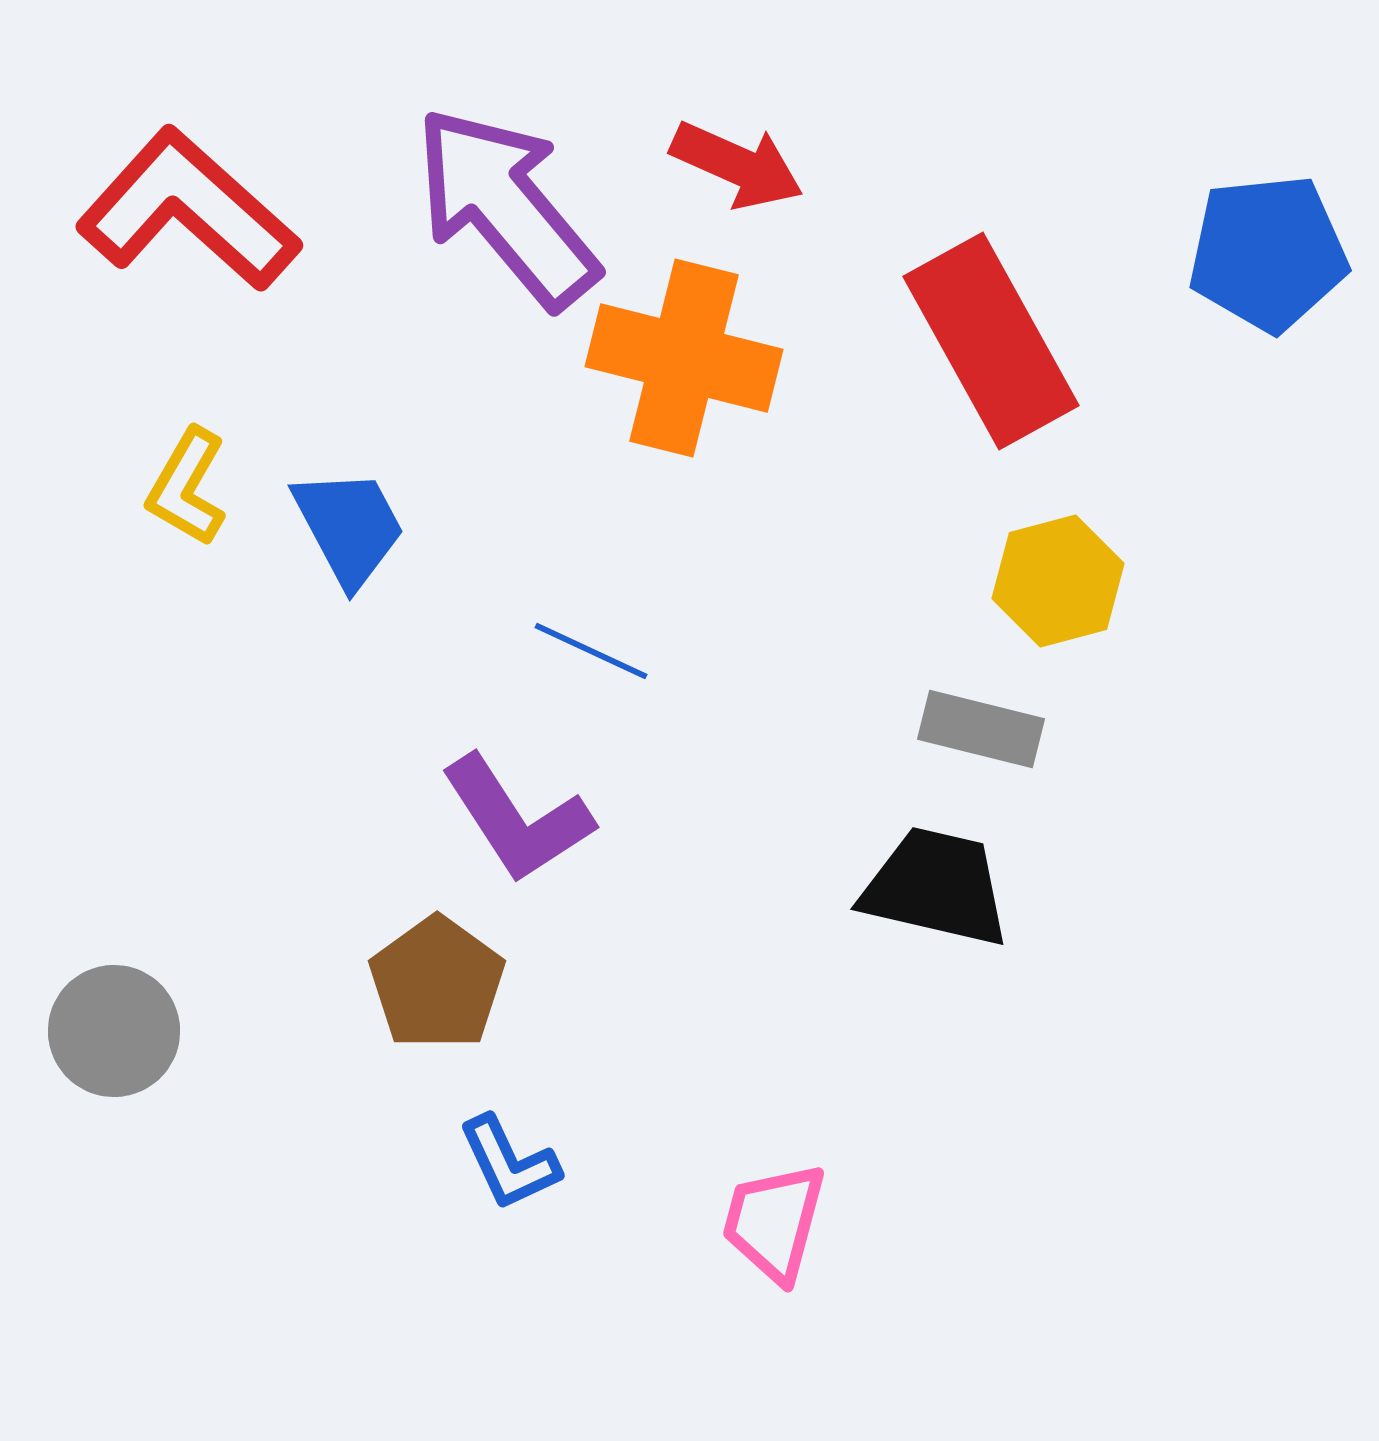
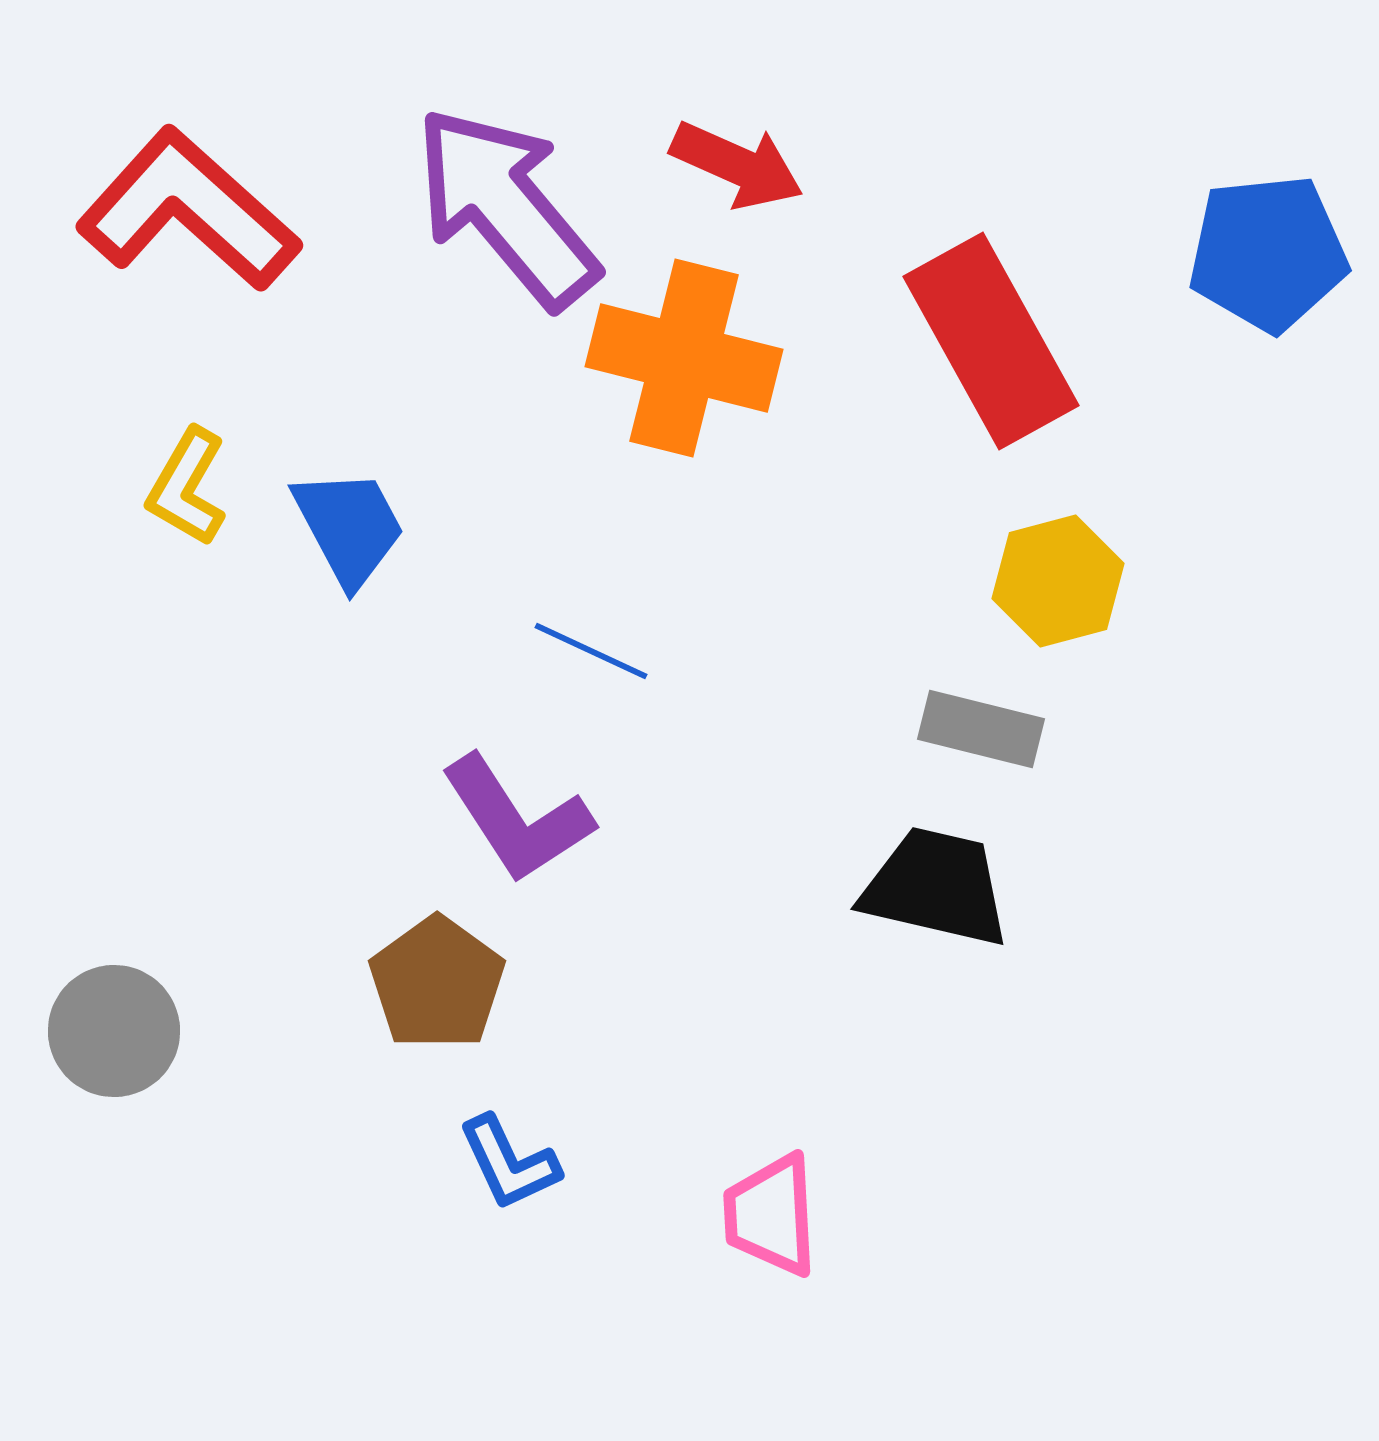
pink trapezoid: moved 3 px left, 7 px up; rotated 18 degrees counterclockwise
